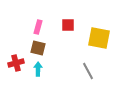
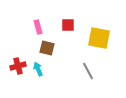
pink rectangle: rotated 32 degrees counterclockwise
brown square: moved 9 px right
red cross: moved 2 px right, 3 px down
cyan arrow: rotated 24 degrees counterclockwise
